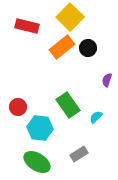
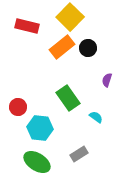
green rectangle: moved 7 px up
cyan semicircle: rotated 80 degrees clockwise
